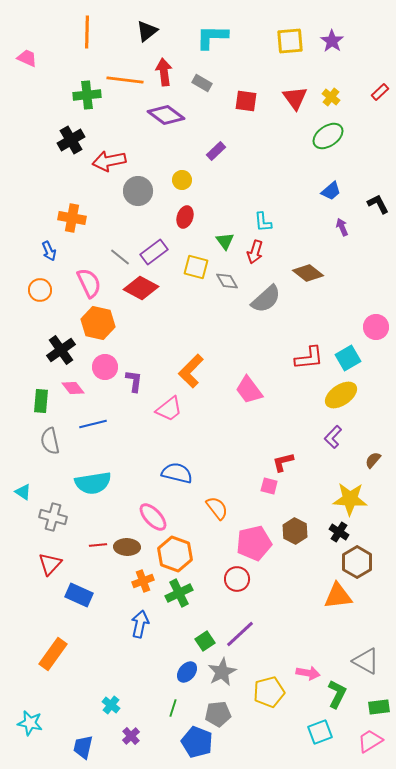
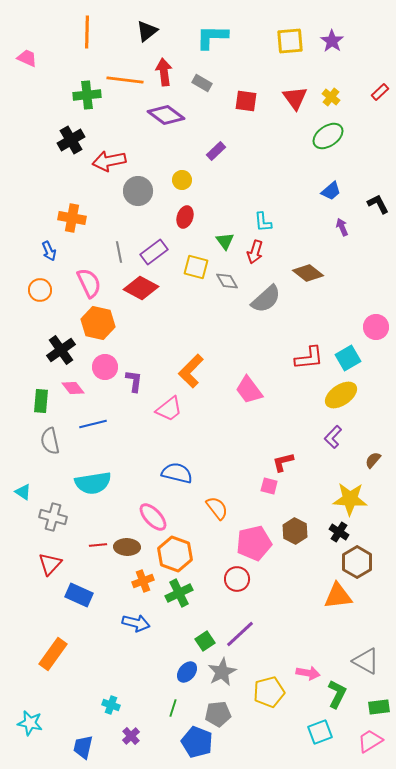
gray line at (120, 257): moved 1 px left, 5 px up; rotated 40 degrees clockwise
blue arrow at (140, 624): moved 4 px left, 1 px up; rotated 92 degrees clockwise
cyan cross at (111, 705): rotated 18 degrees counterclockwise
